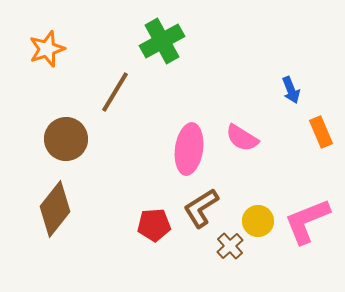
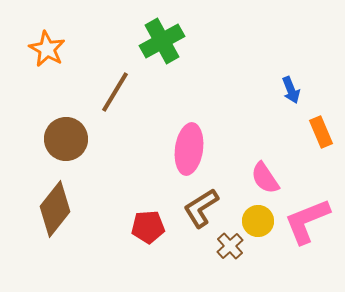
orange star: rotated 24 degrees counterclockwise
pink semicircle: moved 23 px right, 40 px down; rotated 24 degrees clockwise
red pentagon: moved 6 px left, 2 px down
